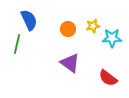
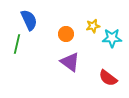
orange circle: moved 2 px left, 5 px down
purple triangle: moved 1 px up
